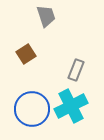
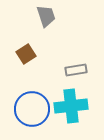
gray rectangle: rotated 60 degrees clockwise
cyan cross: rotated 20 degrees clockwise
